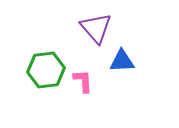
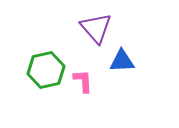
green hexagon: rotated 6 degrees counterclockwise
